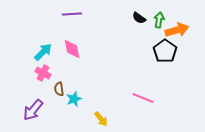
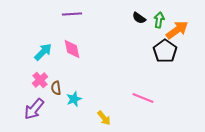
orange arrow: rotated 20 degrees counterclockwise
pink cross: moved 3 px left, 7 px down; rotated 21 degrees clockwise
brown semicircle: moved 3 px left, 1 px up
purple arrow: moved 1 px right, 1 px up
yellow arrow: moved 3 px right, 1 px up
